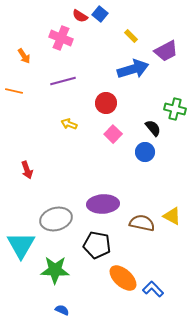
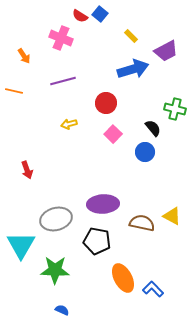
yellow arrow: rotated 35 degrees counterclockwise
black pentagon: moved 4 px up
orange ellipse: rotated 20 degrees clockwise
